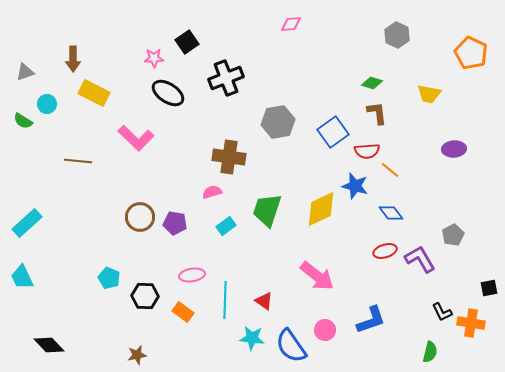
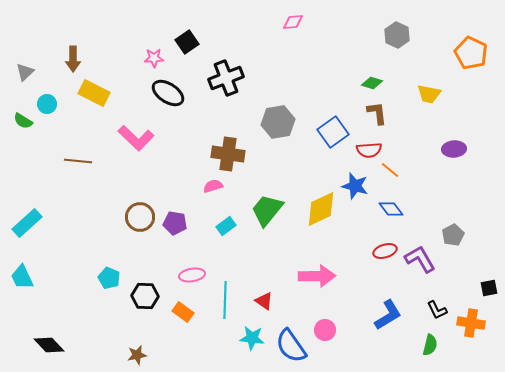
pink diamond at (291, 24): moved 2 px right, 2 px up
gray triangle at (25, 72): rotated 24 degrees counterclockwise
red semicircle at (367, 151): moved 2 px right, 1 px up
brown cross at (229, 157): moved 1 px left, 3 px up
pink semicircle at (212, 192): moved 1 px right, 6 px up
green trapezoid at (267, 210): rotated 21 degrees clockwise
blue diamond at (391, 213): moved 4 px up
pink arrow at (317, 276): rotated 39 degrees counterclockwise
black L-shape at (442, 312): moved 5 px left, 2 px up
blue L-shape at (371, 320): moved 17 px right, 5 px up; rotated 12 degrees counterclockwise
green semicircle at (430, 352): moved 7 px up
